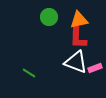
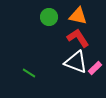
orange triangle: moved 1 px left, 4 px up; rotated 24 degrees clockwise
red L-shape: rotated 145 degrees clockwise
pink rectangle: rotated 24 degrees counterclockwise
